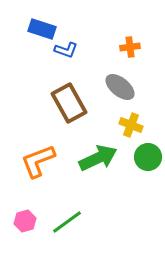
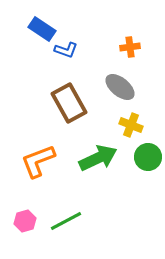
blue rectangle: rotated 16 degrees clockwise
green line: moved 1 px left, 1 px up; rotated 8 degrees clockwise
